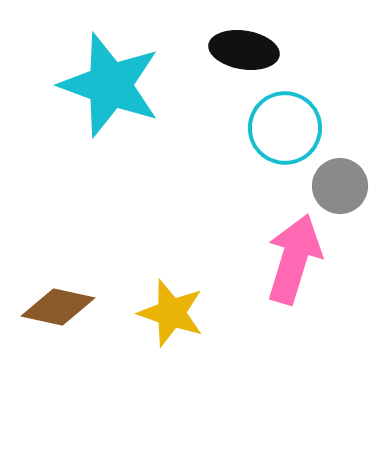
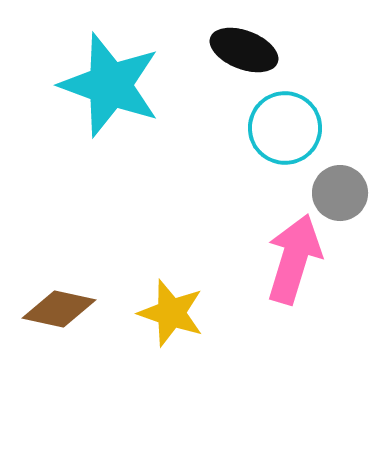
black ellipse: rotated 12 degrees clockwise
gray circle: moved 7 px down
brown diamond: moved 1 px right, 2 px down
